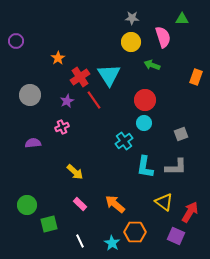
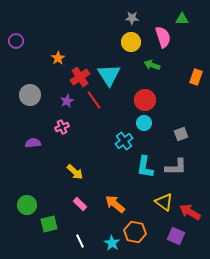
red arrow: rotated 90 degrees counterclockwise
orange hexagon: rotated 10 degrees clockwise
